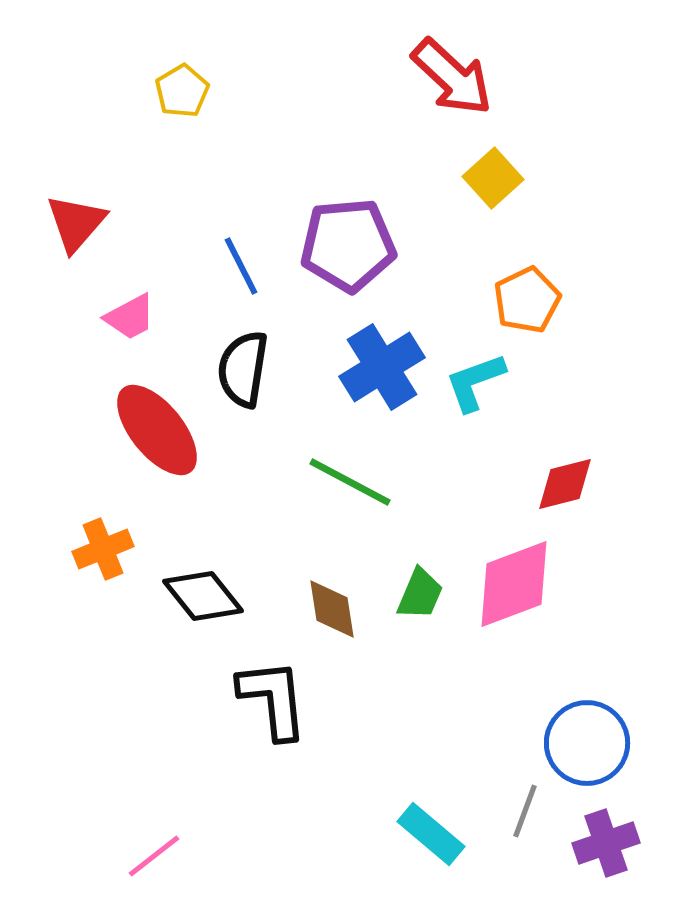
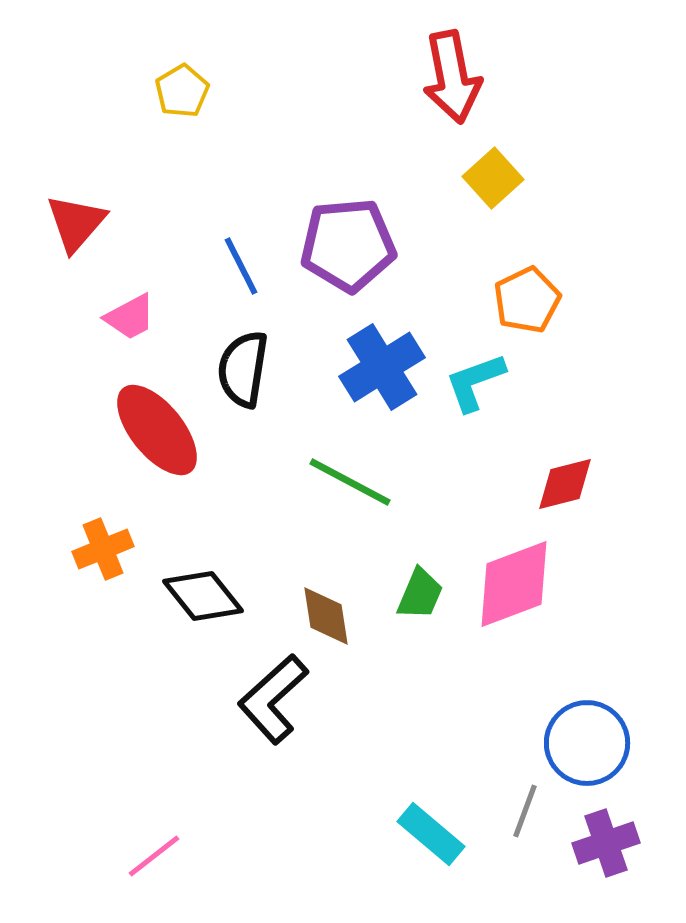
red arrow: rotated 36 degrees clockwise
brown diamond: moved 6 px left, 7 px down
black L-shape: rotated 126 degrees counterclockwise
